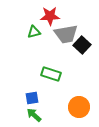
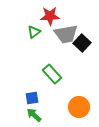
green triangle: rotated 24 degrees counterclockwise
black square: moved 2 px up
green rectangle: moved 1 px right; rotated 30 degrees clockwise
